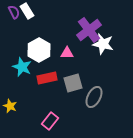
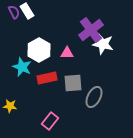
purple cross: moved 2 px right
gray square: rotated 12 degrees clockwise
yellow star: rotated 16 degrees counterclockwise
